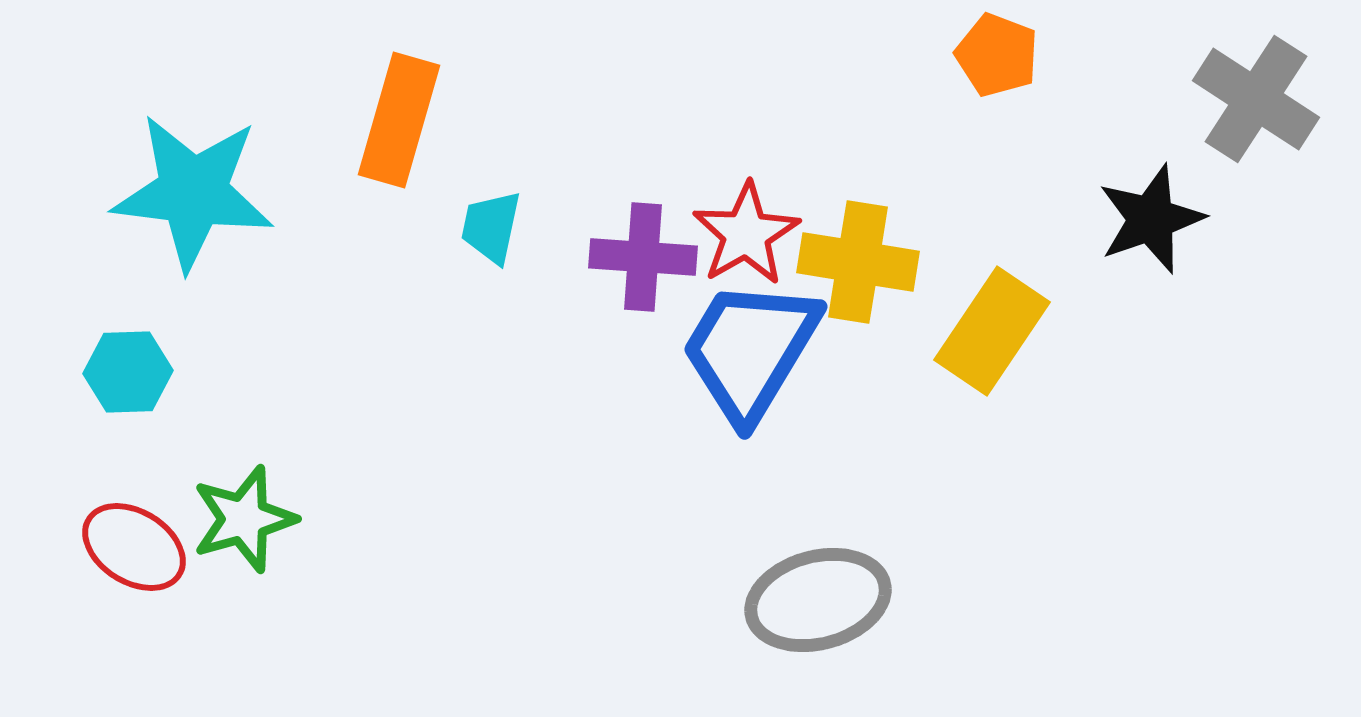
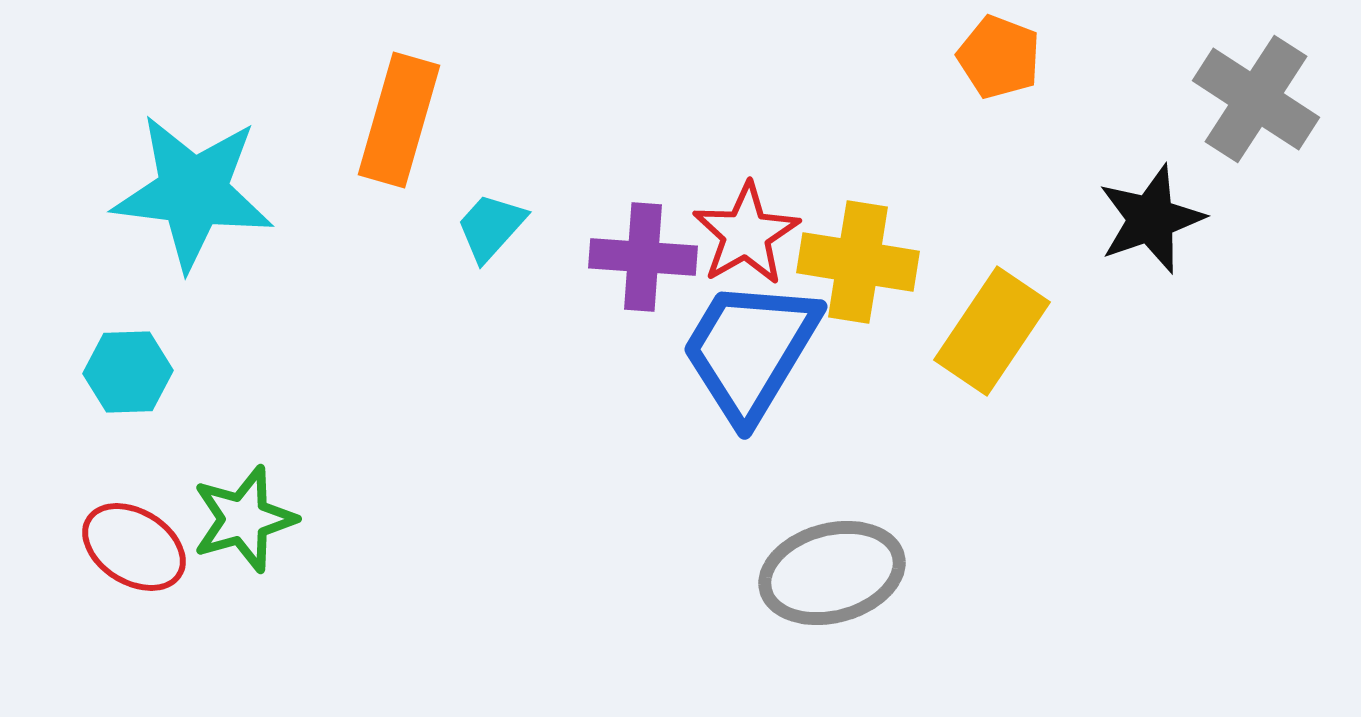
orange pentagon: moved 2 px right, 2 px down
cyan trapezoid: rotated 30 degrees clockwise
gray ellipse: moved 14 px right, 27 px up
